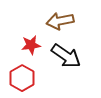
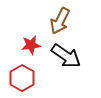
brown arrow: rotated 52 degrees counterclockwise
